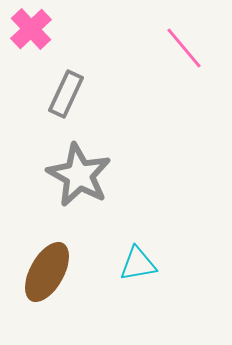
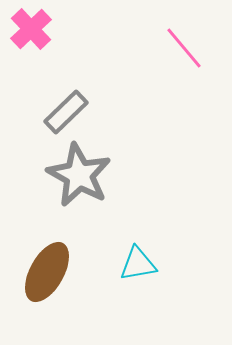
gray rectangle: moved 18 px down; rotated 21 degrees clockwise
